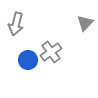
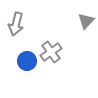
gray triangle: moved 1 px right, 2 px up
blue circle: moved 1 px left, 1 px down
